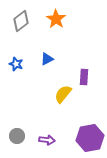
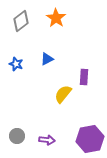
orange star: moved 1 px up
purple hexagon: moved 1 px down
